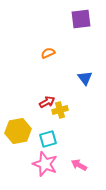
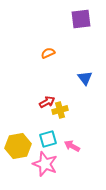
yellow hexagon: moved 15 px down
pink arrow: moved 7 px left, 19 px up
